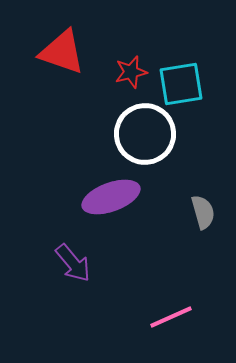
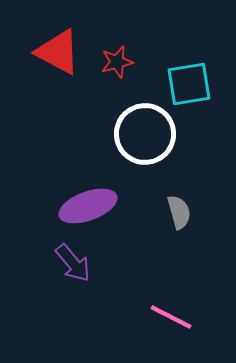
red triangle: moved 4 px left; rotated 9 degrees clockwise
red star: moved 14 px left, 10 px up
cyan square: moved 8 px right
purple ellipse: moved 23 px left, 9 px down
gray semicircle: moved 24 px left
pink line: rotated 51 degrees clockwise
